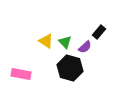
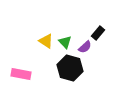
black rectangle: moved 1 px left, 1 px down
